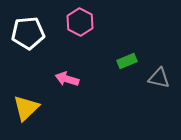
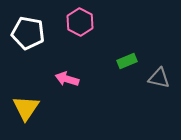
white pentagon: rotated 16 degrees clockwise
yellow triangle: rotated 12 degrees counterclockwise
